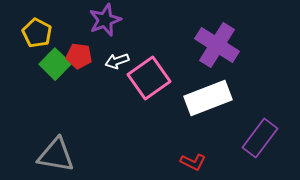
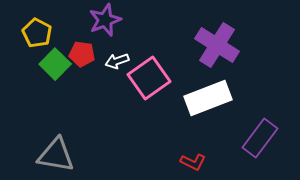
red pentagon: moved 3 px right, 2 px up
